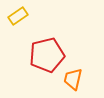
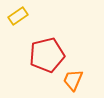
orange trapezoid: moved 1 px down; rotated 10 degrees clockwise
